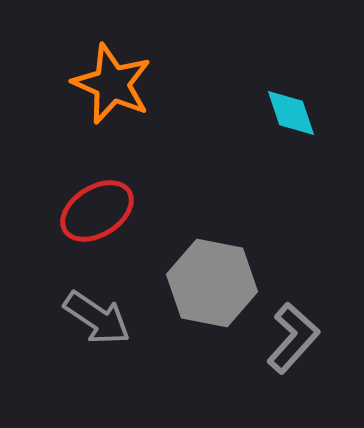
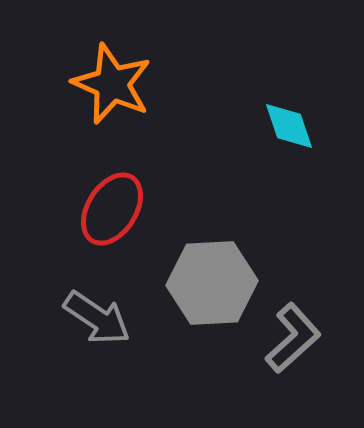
cyan diamond: moved 2 px left, 13 px down
red ellipse: moved 15 px right, 2 px up; rotated 26 degrees counterclockwise
gray hexagon: rotated 14 degrees counterclockwise
gray L-shape: rotated 6 degrees clockwise
